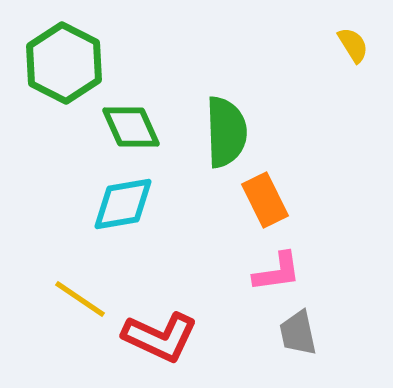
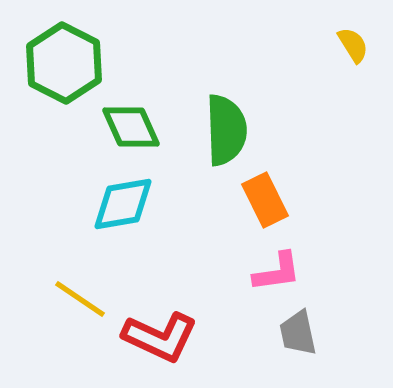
green semicircle: moved 2 px up
